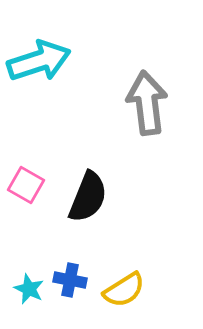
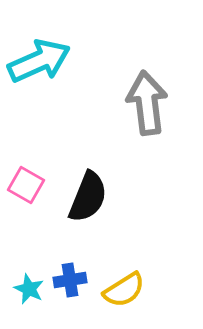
cyan arrow: rotated 6 degrees counterclockwise
blue cross: rotated 20 degrees counterclockwise
